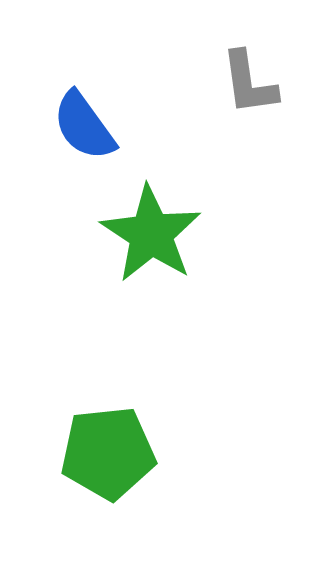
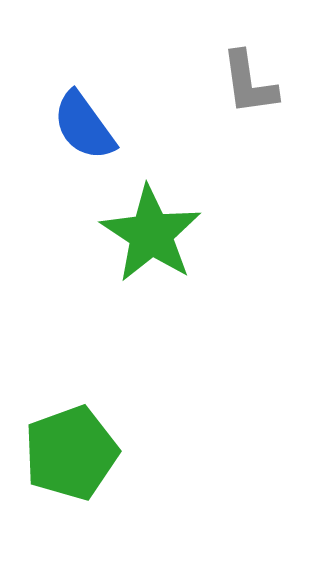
green pentagon: moved 37 px left; rotated 14 degrees counterclockwise
